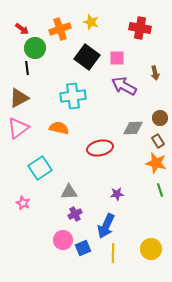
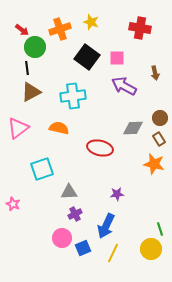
red arrow: moved 1 px down
green circle: moved 1 px up
brown triangle: moved 12 px right, 6 px up
brown rectangle: moved 1 px right, 2 px up
red ellipse: rotated 25 degrees clockwise
orange star: moved 2 px left, 1 px down
cyan square: moved 2 px right, 1 px down; rotated 15 degrees clockwise
green line: moved 39 px down
pink star: moved 10 px left, 1 px down
pink circle: moved 1 px left, 2 px up
yellow line: rotated 24 degrees clockwise
